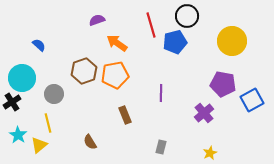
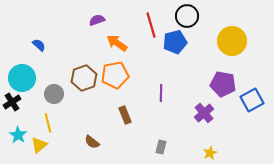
brown hexagon: moved 7 px down
brown semicircle: moved 2 px right; rotated 21 degrees counterclockwise
